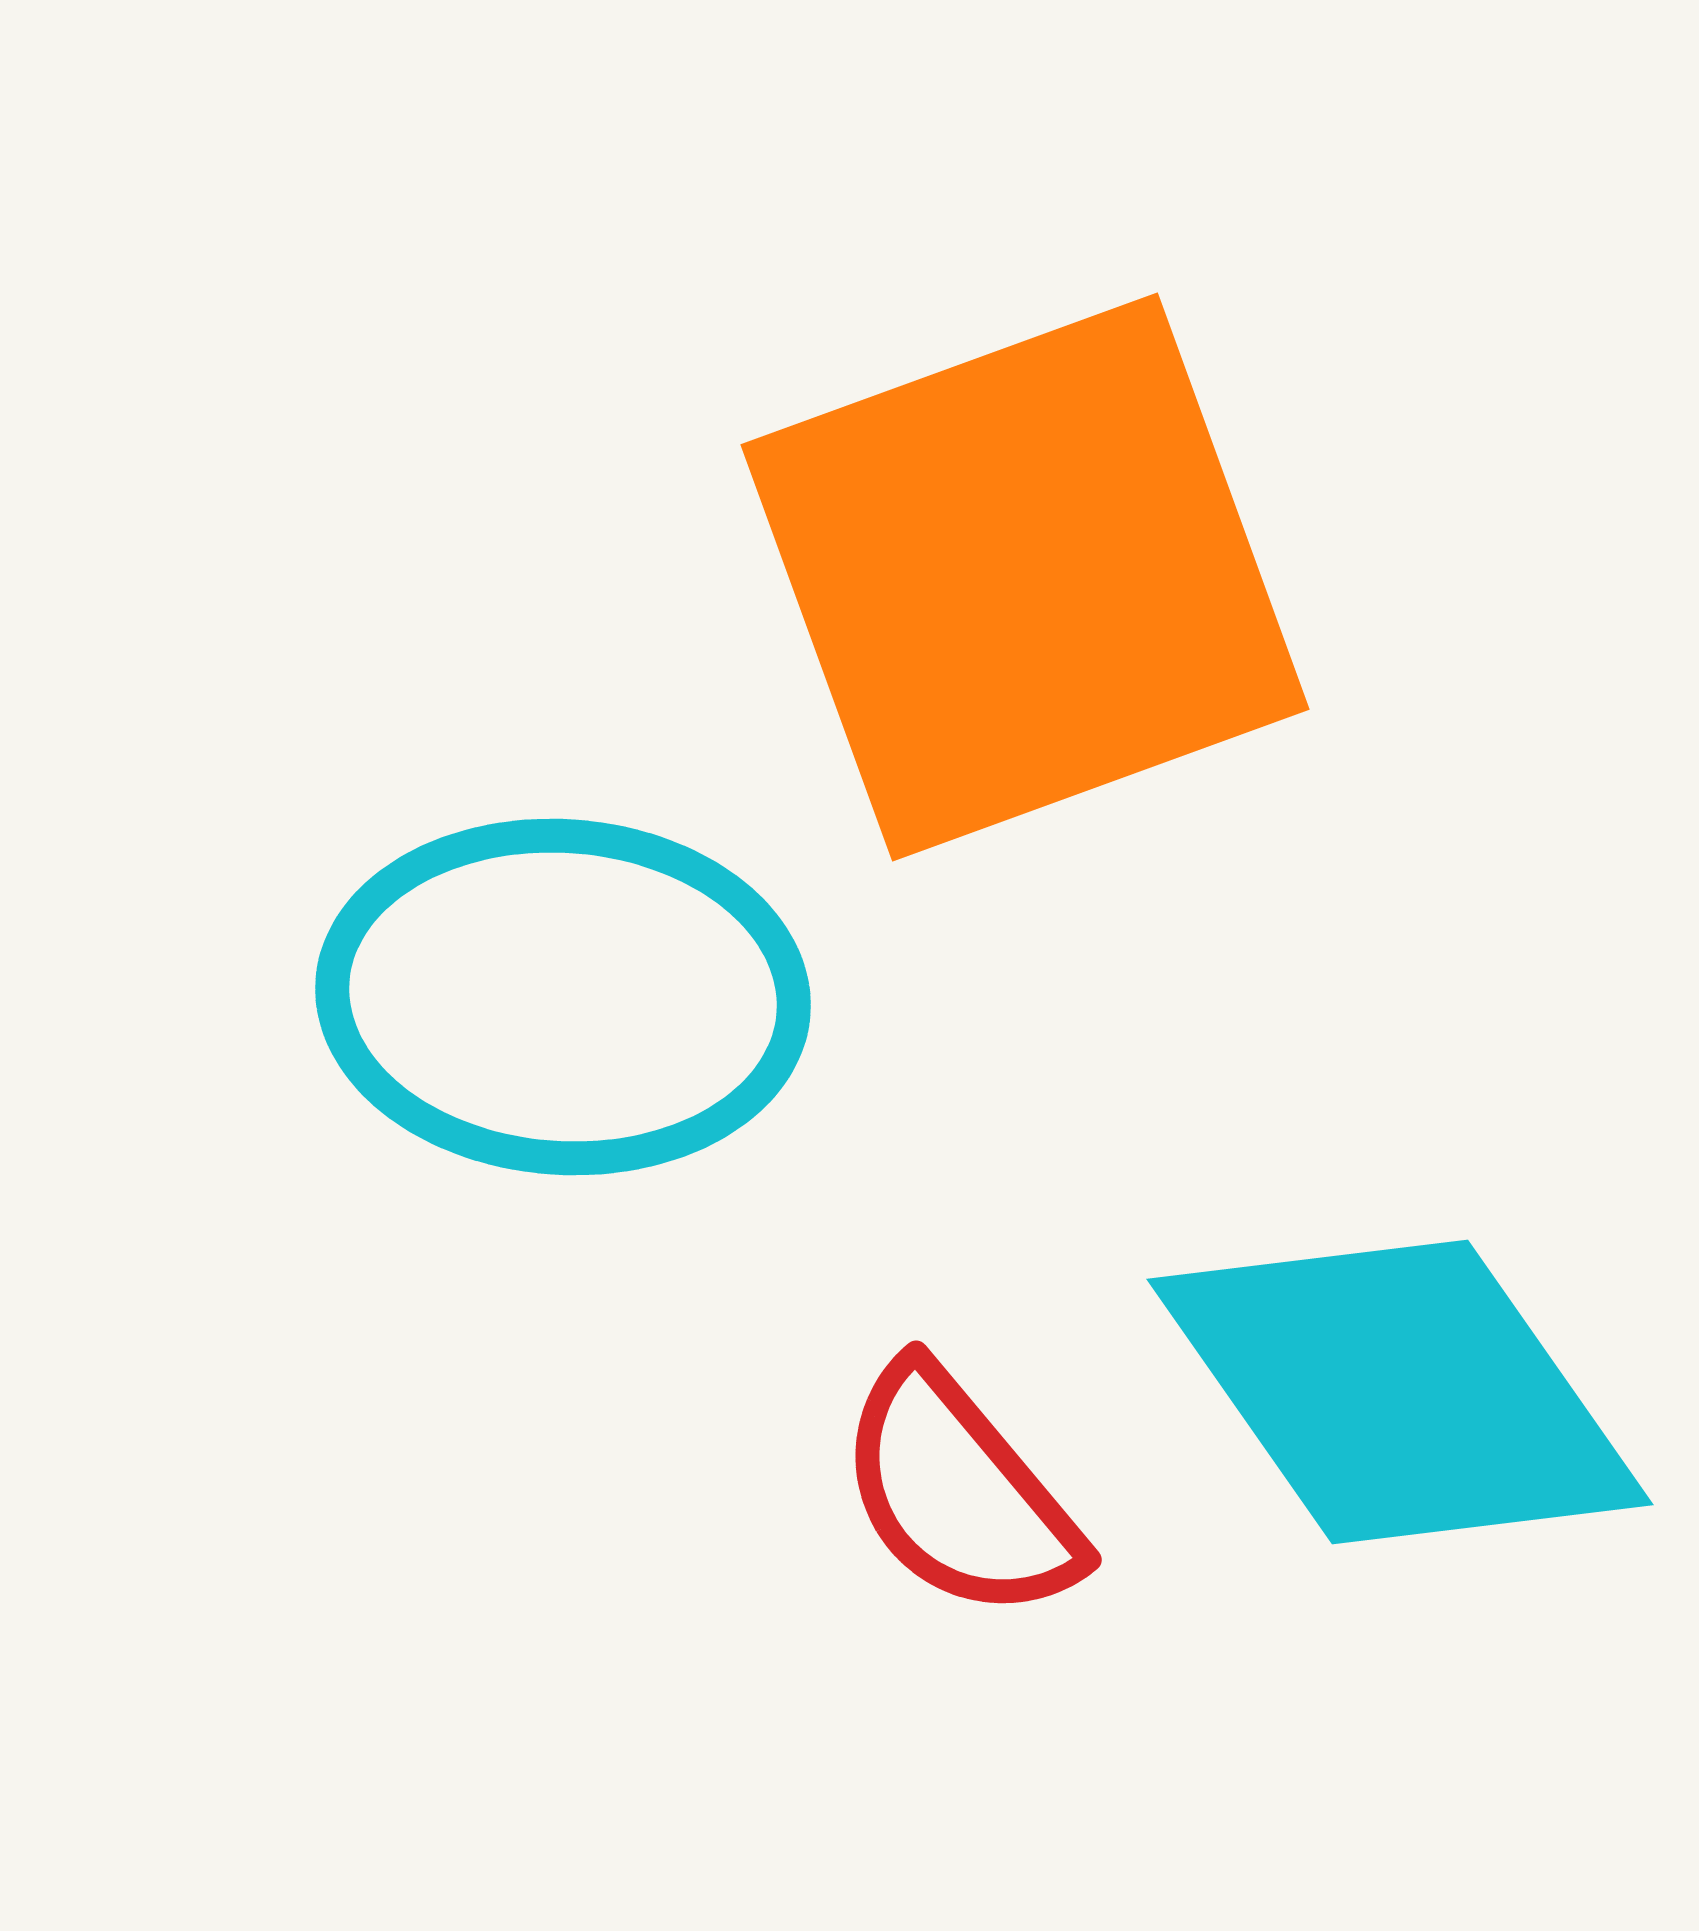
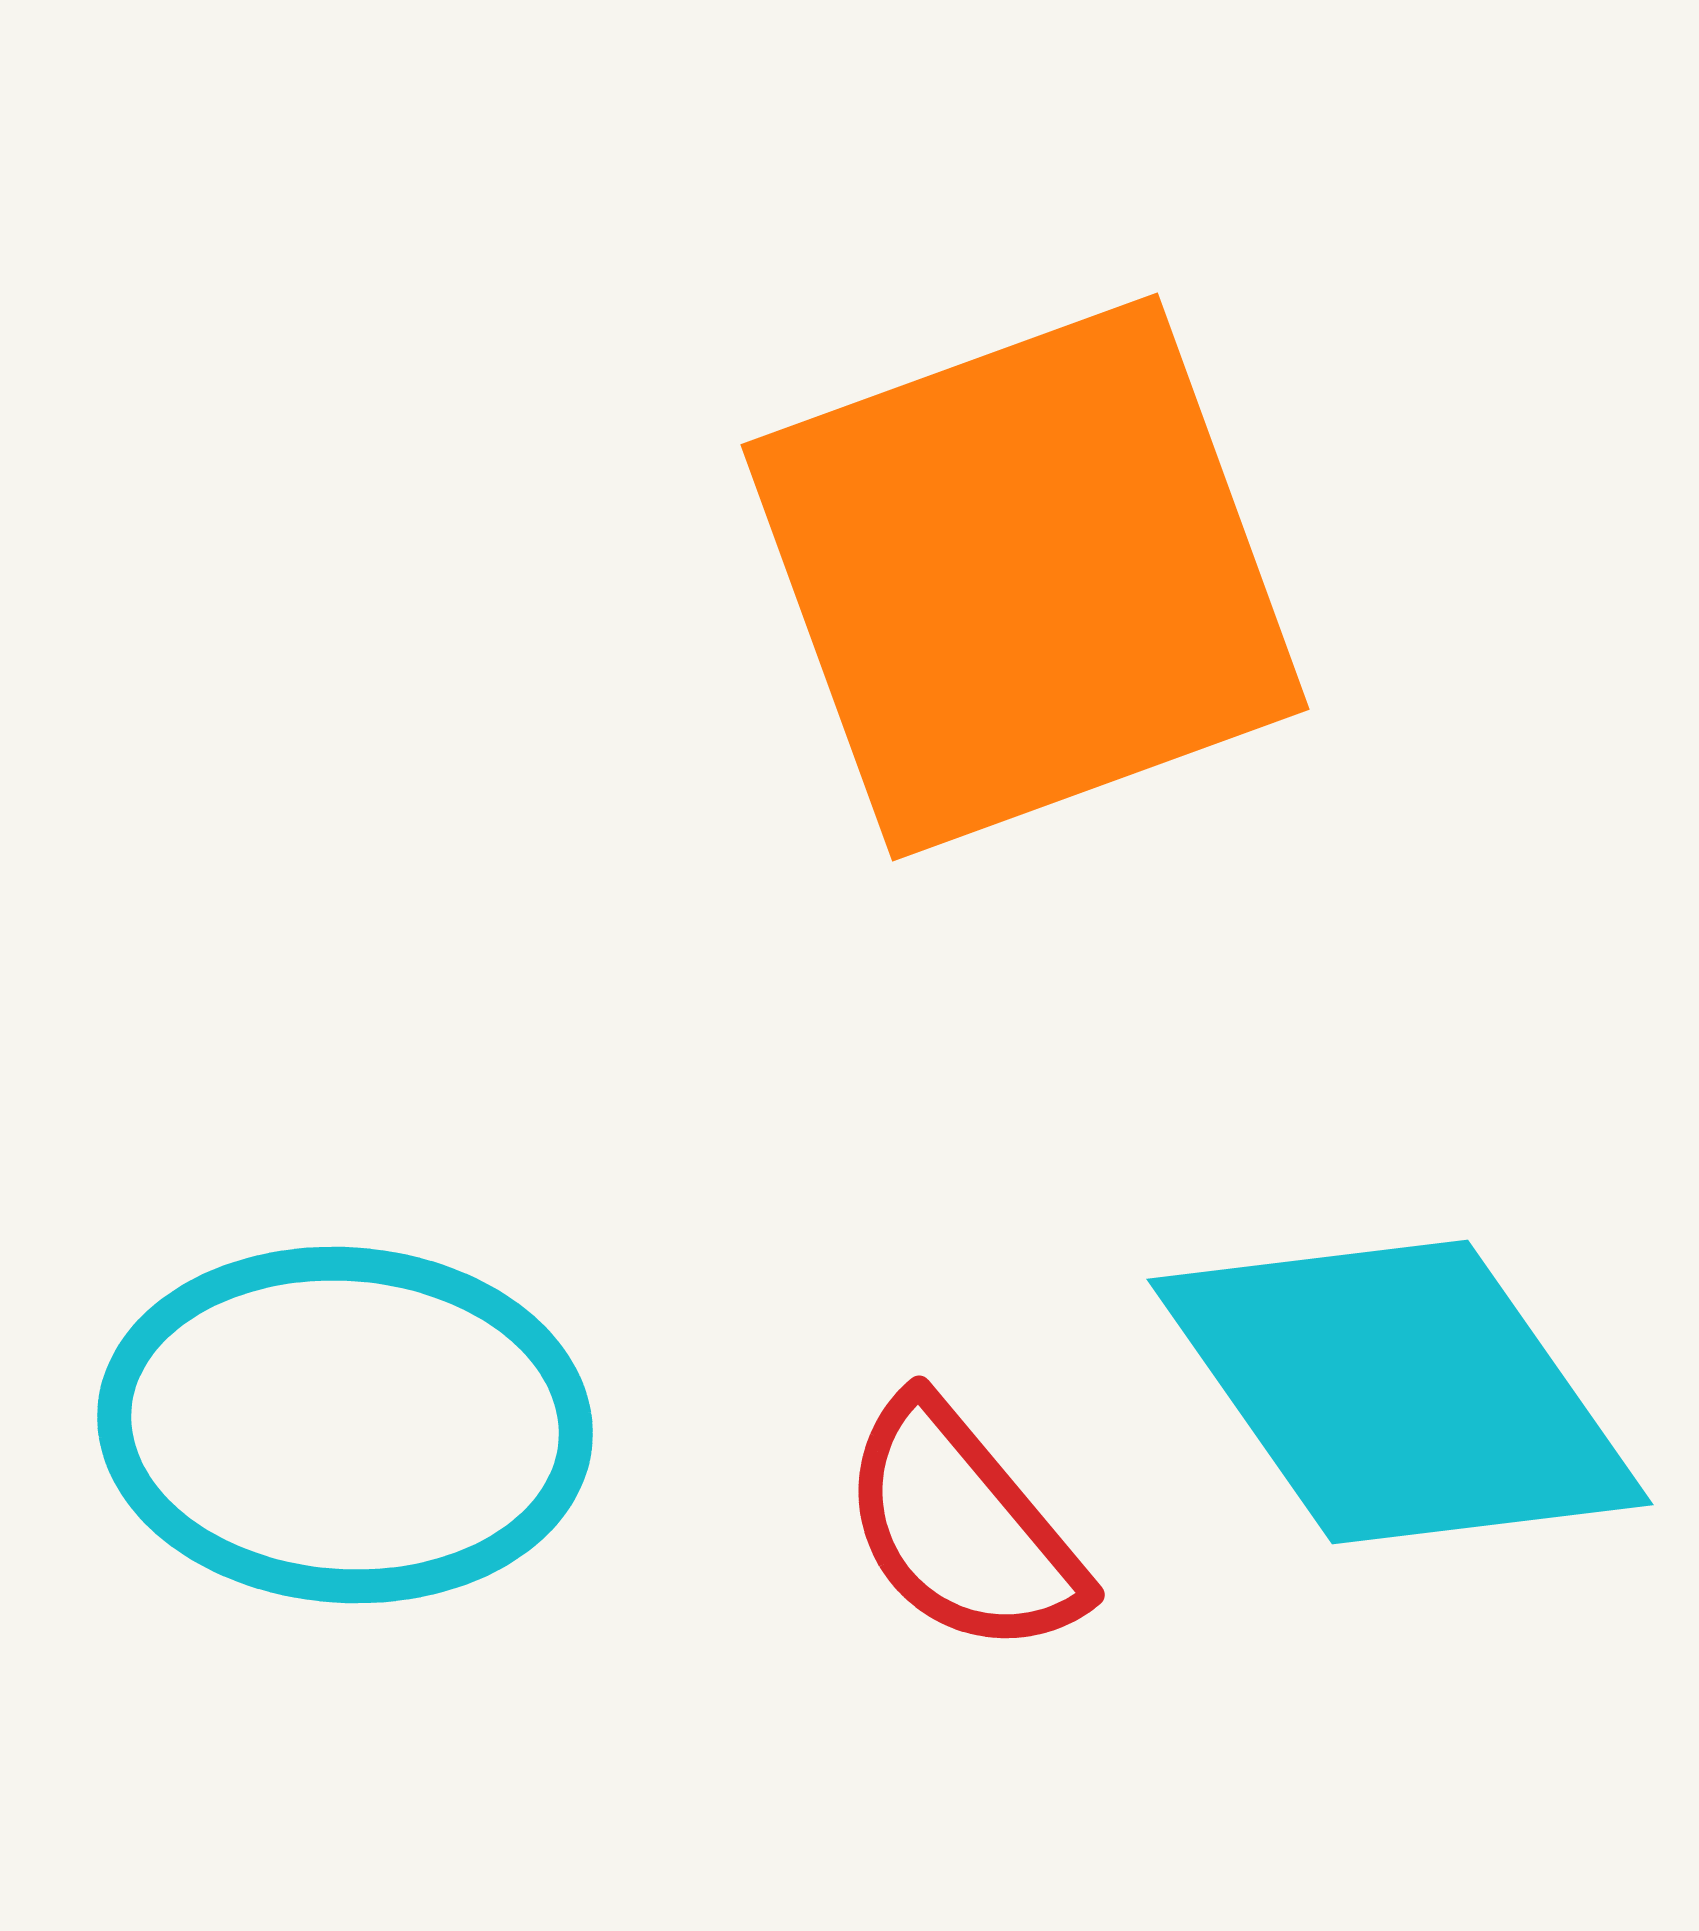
cyan ellipse: moved 218 px left, 428 px down
red semicircle: moved 3 px right, 35 px down
